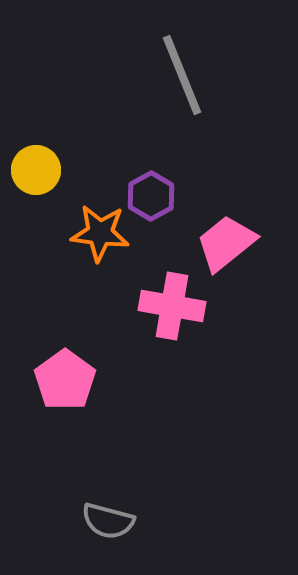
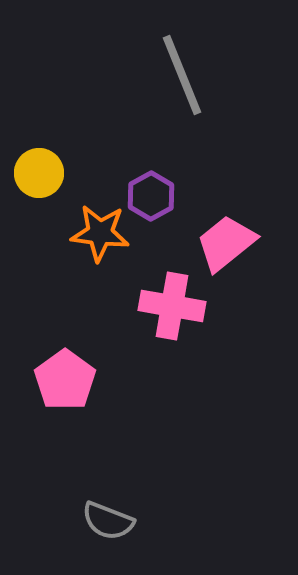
yellow circle: moved 3 px right, 3 px down
gray semicircle: rotated 6 degrees clockwise
